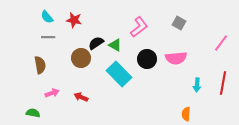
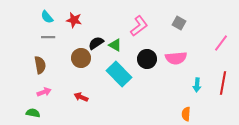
pink L-shape: moved 1 px up
pink arrow: moved 8 px left, 1 px up
